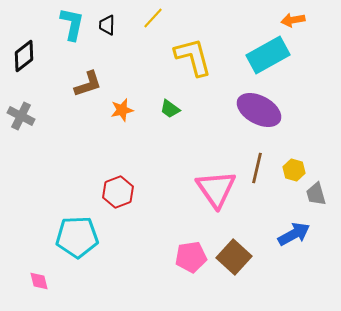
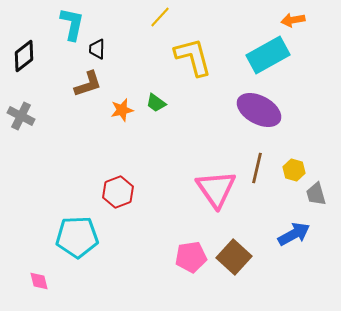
yellow line: moved 7 px right, 1 px up
black trapezoid: moved 10 px left, 24 px down
green trapezoid: moved 14 px left, 6 px up
